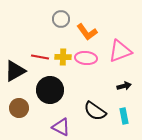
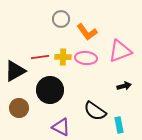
red line: rotated 18 degrees counterclockwise
cyan rectangle: moved 5 px left, 9 px down
